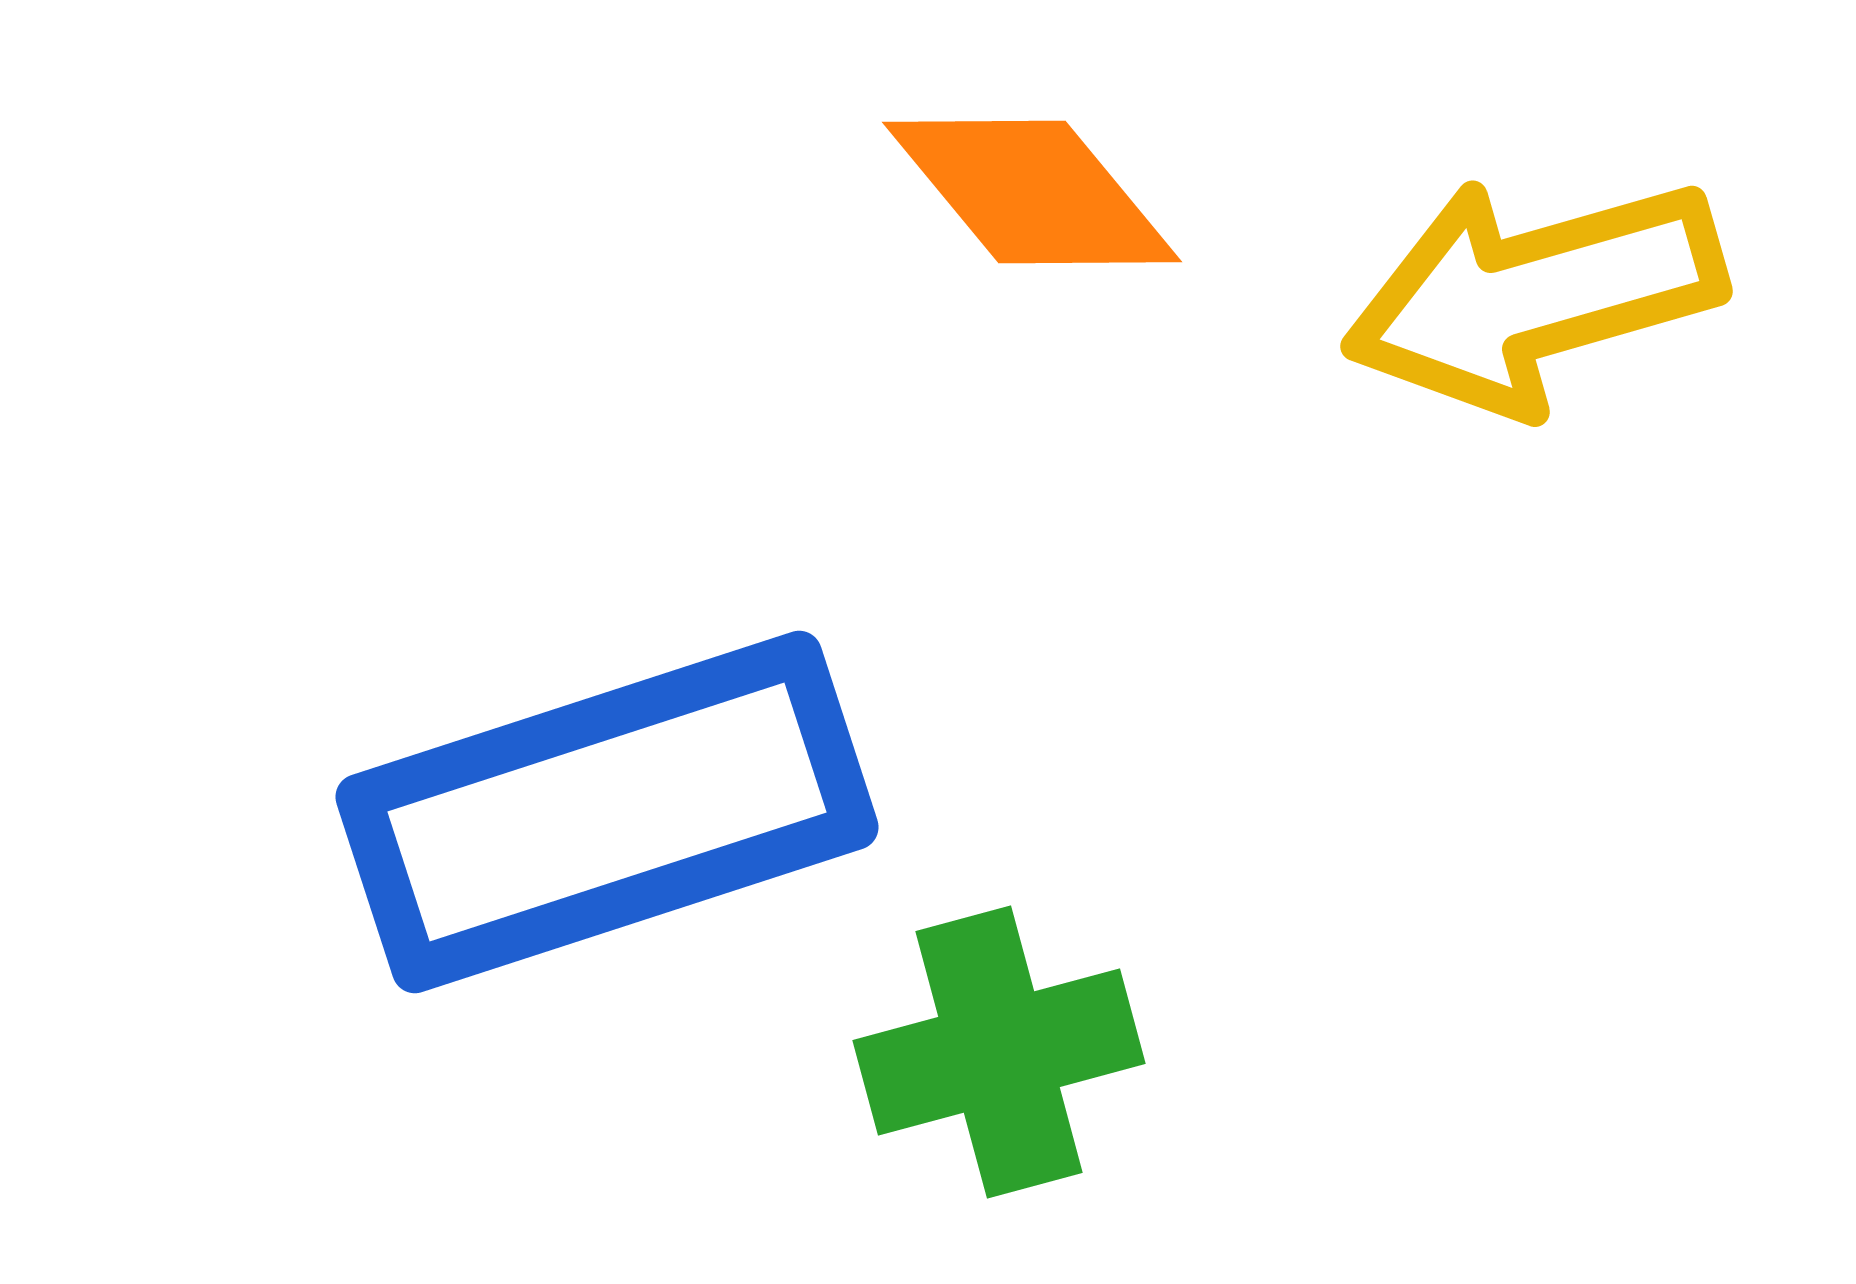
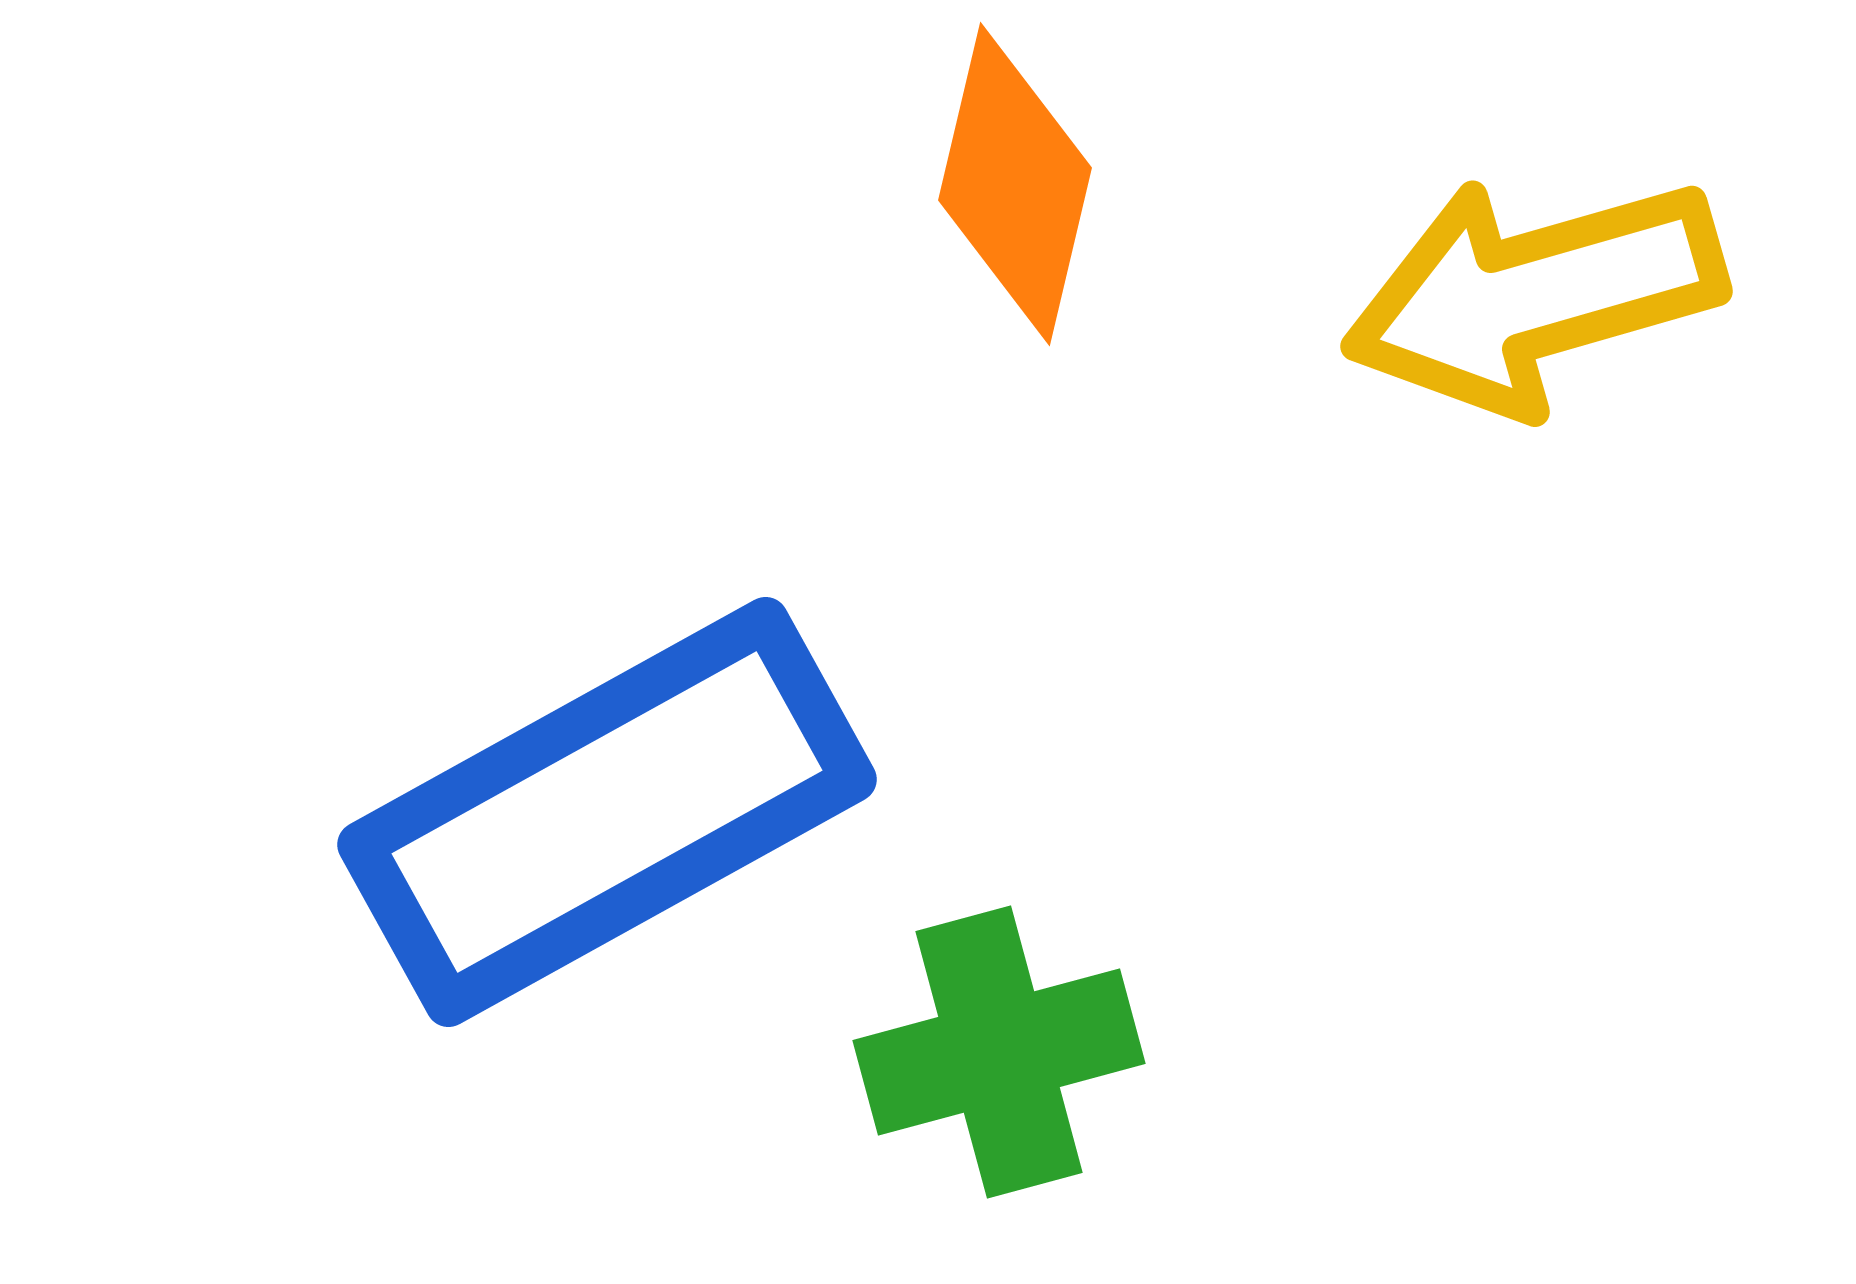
orange diamond: moved 17 px left, 8 px up; rotated 53 degrees clockwise
blue rectangle: rotated 11 degrees counterclockwise
